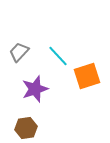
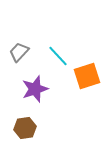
brown hexagon: moved 1 px left
